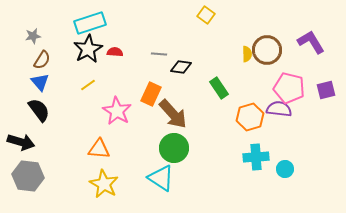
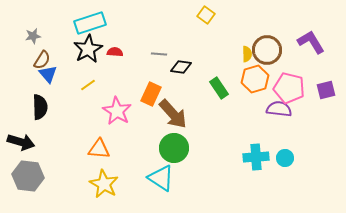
blue triangle: moved 8 px right, 8 px up
black semicircle: moved 1 px right, 3 px up; rotated 35 degrees clockwise
orange hexagon: moved 5 px right, 38 px up
cyan circle: moved 11 px up
